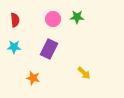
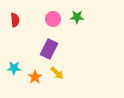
cyan star: moved 21 px down
yellow arrow: moved 27 px left
orange star: moved 2 px right, 1 px up; rotated 24 degrees clockwise
